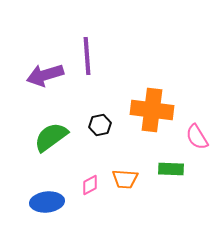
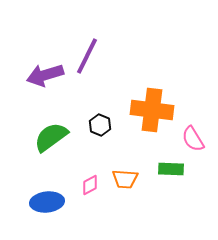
purple line: rotated 30 degrees clockwise
black hexagon: rotated 25 degrees counterclockwise
pink semicircle: moved 4 px left, 2 px down
